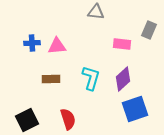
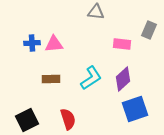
pink triangle: moved 3 px left, 2 px up
cyan L-shape: rotated 40 degrees clockwise
